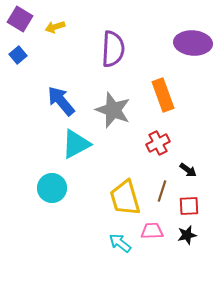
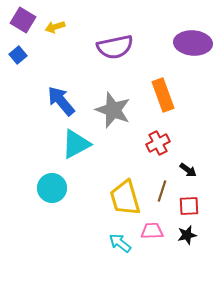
purple square: moved 3 px right, 1 px down
purple semicircle: moved 2 px right, 2 px up; rotated 75 degrees clockwise
